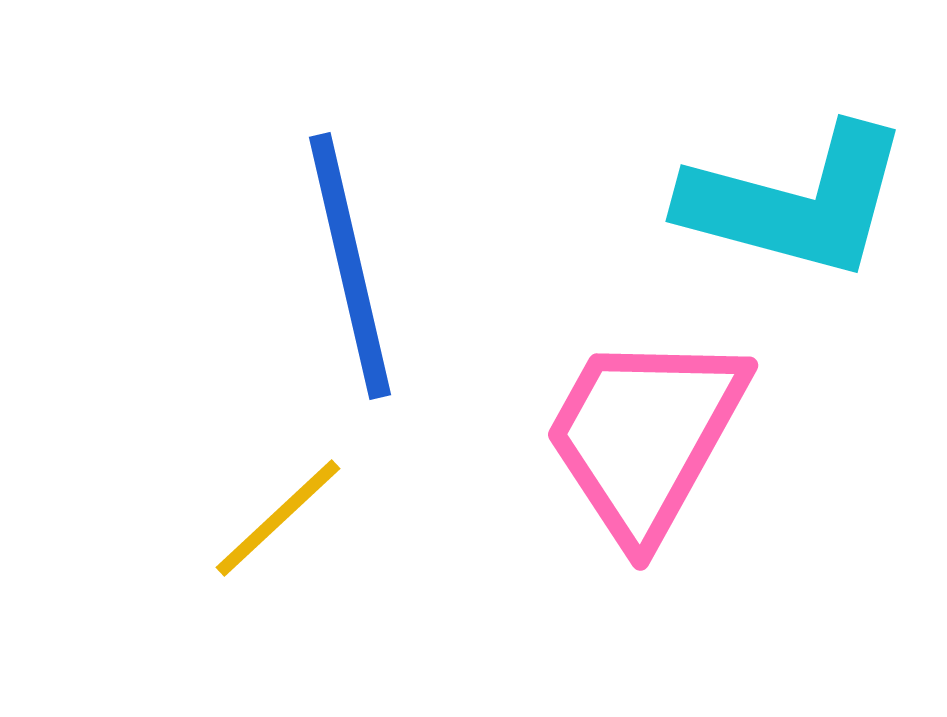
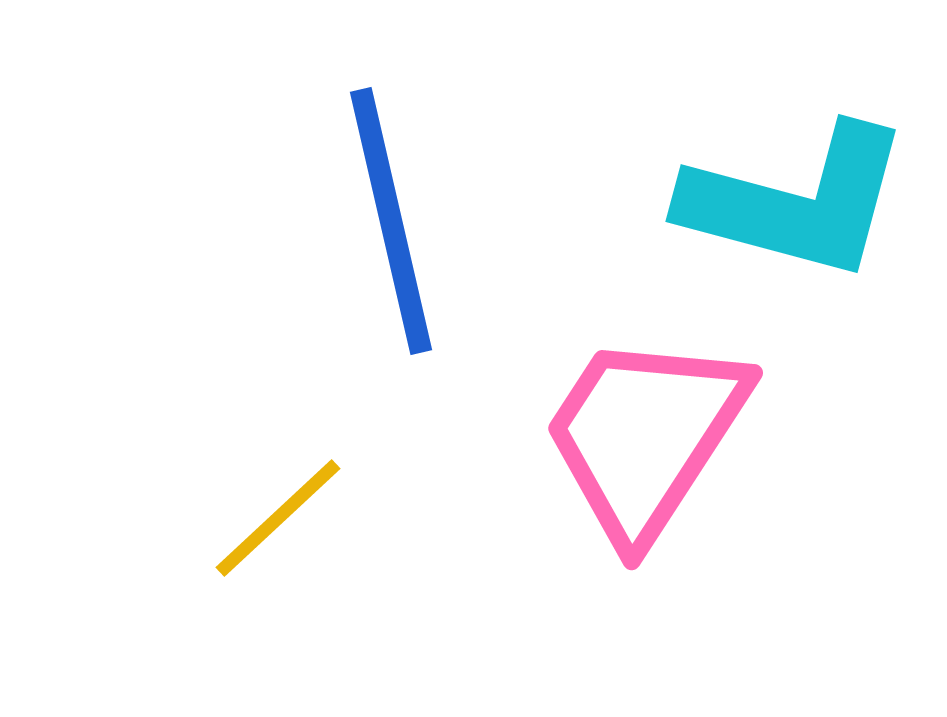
blue line: moved 41 px right, 45 px up
pink trapezoid: rotated 4 degrees clockwise
